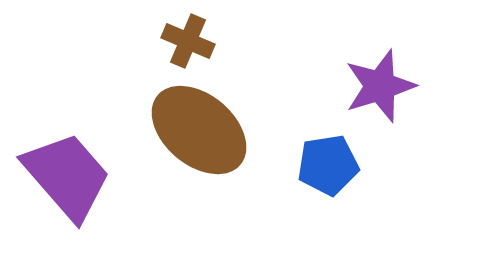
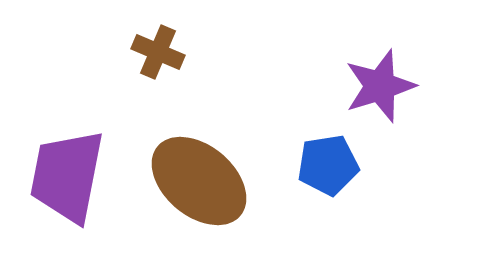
brown cross: moved 30 px left, 11 px down
brown ellipse: moved 51 px down
purple trapezoid: rotated 128 degrees counterclockwise
